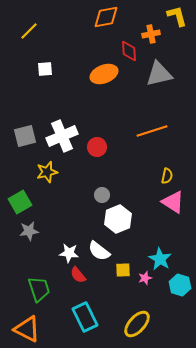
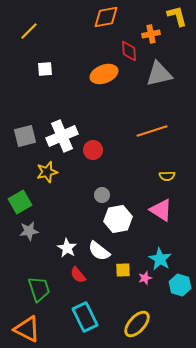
red circle: moved 4 px left, 3 px down
yellow semicircle: rotated 77 degrees clockwise
pink triangle: moved 12 px left, 8 px down
white hexagon: rotated 12 degrees clockwise
white star: moved 2 px left, 5 px up; rotated 24 degrees clockwise
